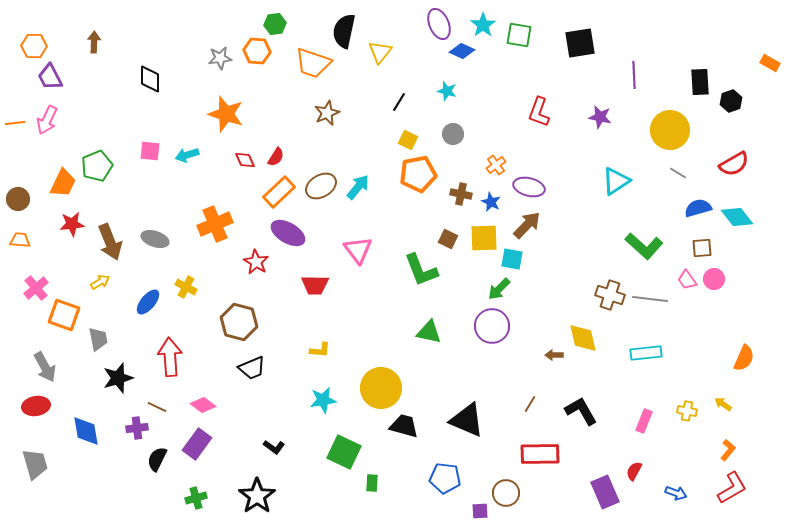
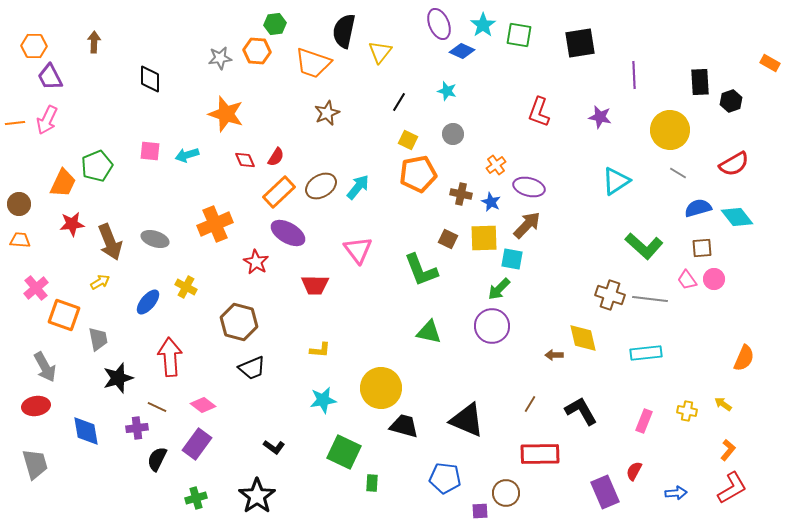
brown circle at (18, 199): moved 1 px right, 5 px down
blue arrow at (676, 493): rotated 25 degrees counterclockwise
